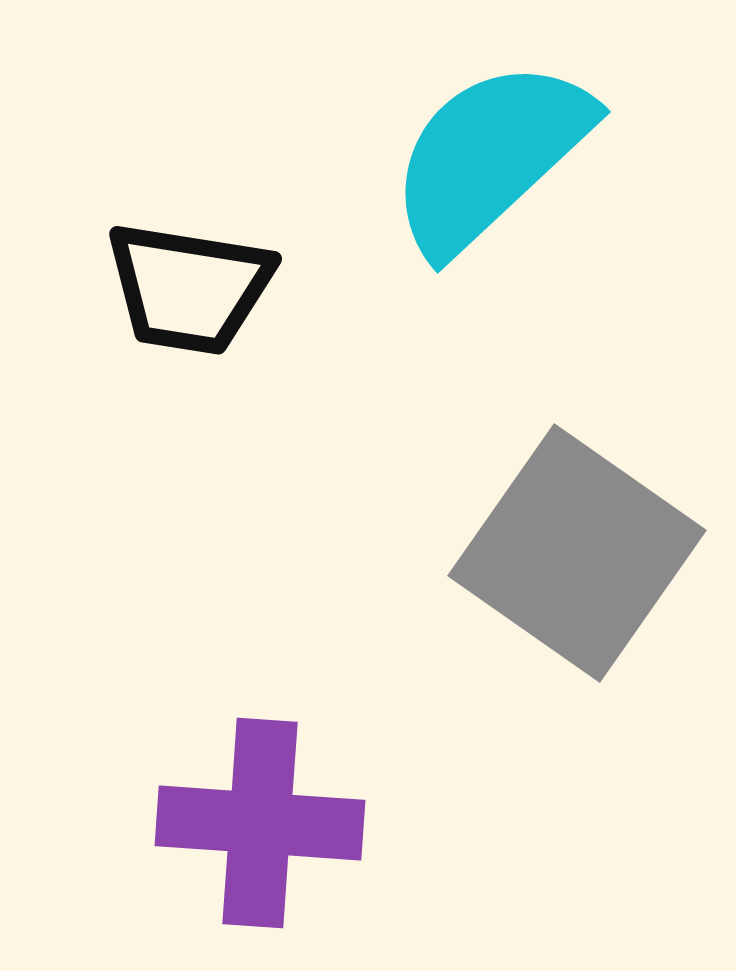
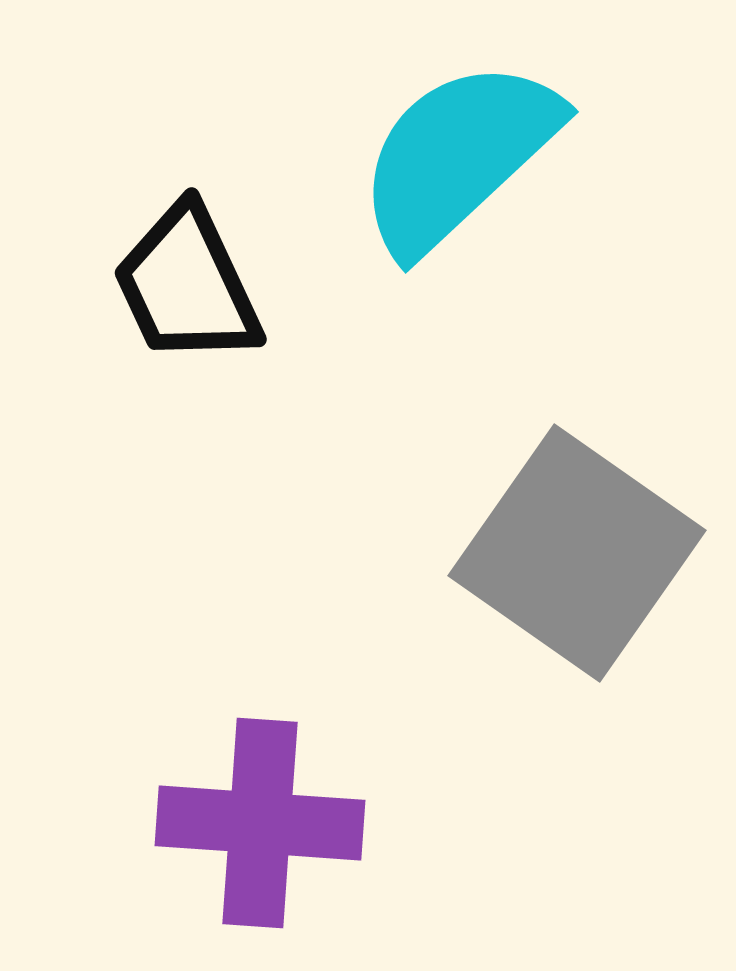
cyan semicircle: moved 32 px left
black trapezoid: moved 2 px left, 3 px up; rotated 56 degrees clockwise
